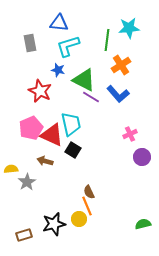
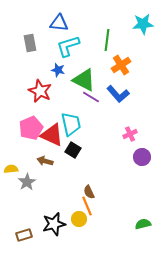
cyan star: moved 14 px right, 4 px up
